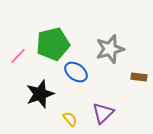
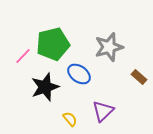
gray star: moved 1 px left, 2 px up
pink line: moved 5 px right
blue ellipse: moved 3 px right, 2 px down
brown rectangle: rotated 35 degrees clockwise
black star: moved 5 px right, 7 px up
purple triangle: moved 2 px up
